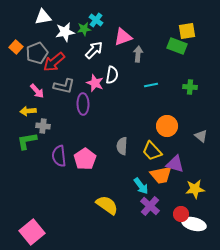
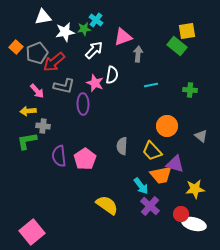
green rectangle: rotated 18 degrees clockwise
green cross: moved 3 px down
